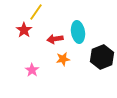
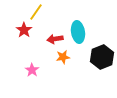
orange star: moved 2 px up
